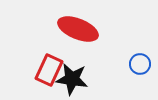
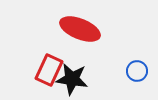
red ellipse: moved 2 px right
blue circle: moved 3 px left, 7 px down
